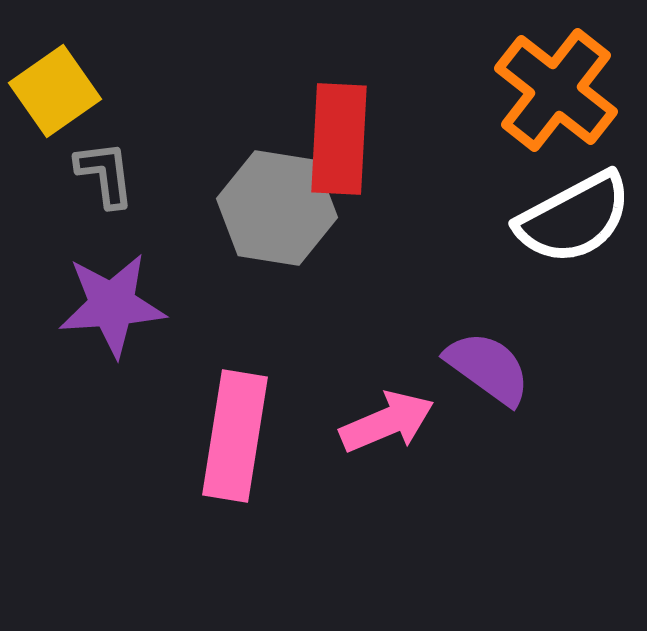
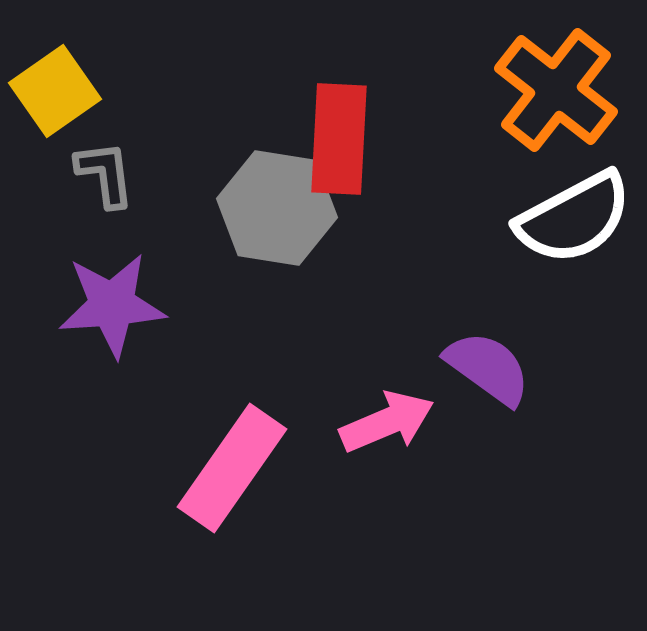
pink rectangle: moved 3 px left, 32 px down; rotated 26 degrees clockwise
